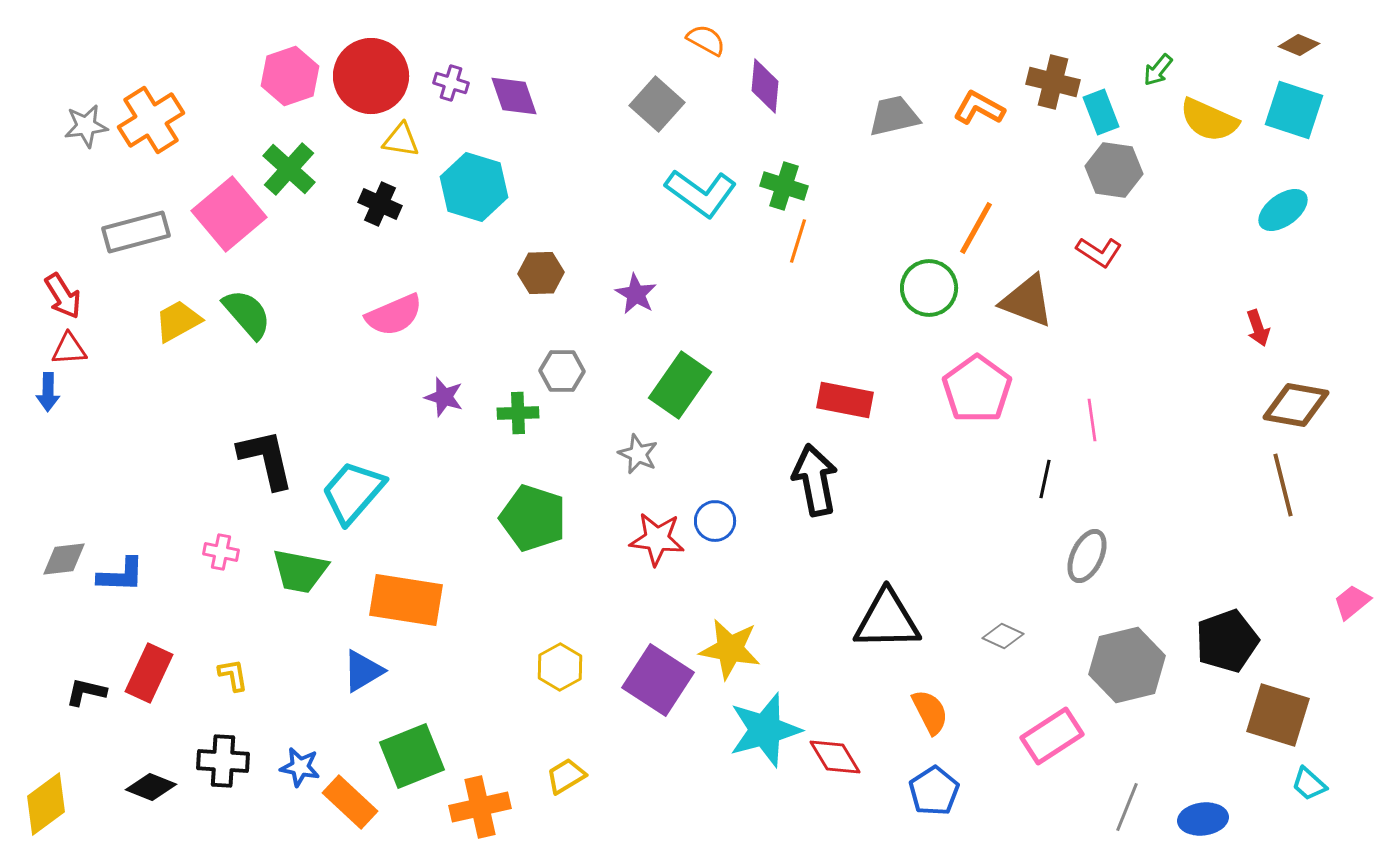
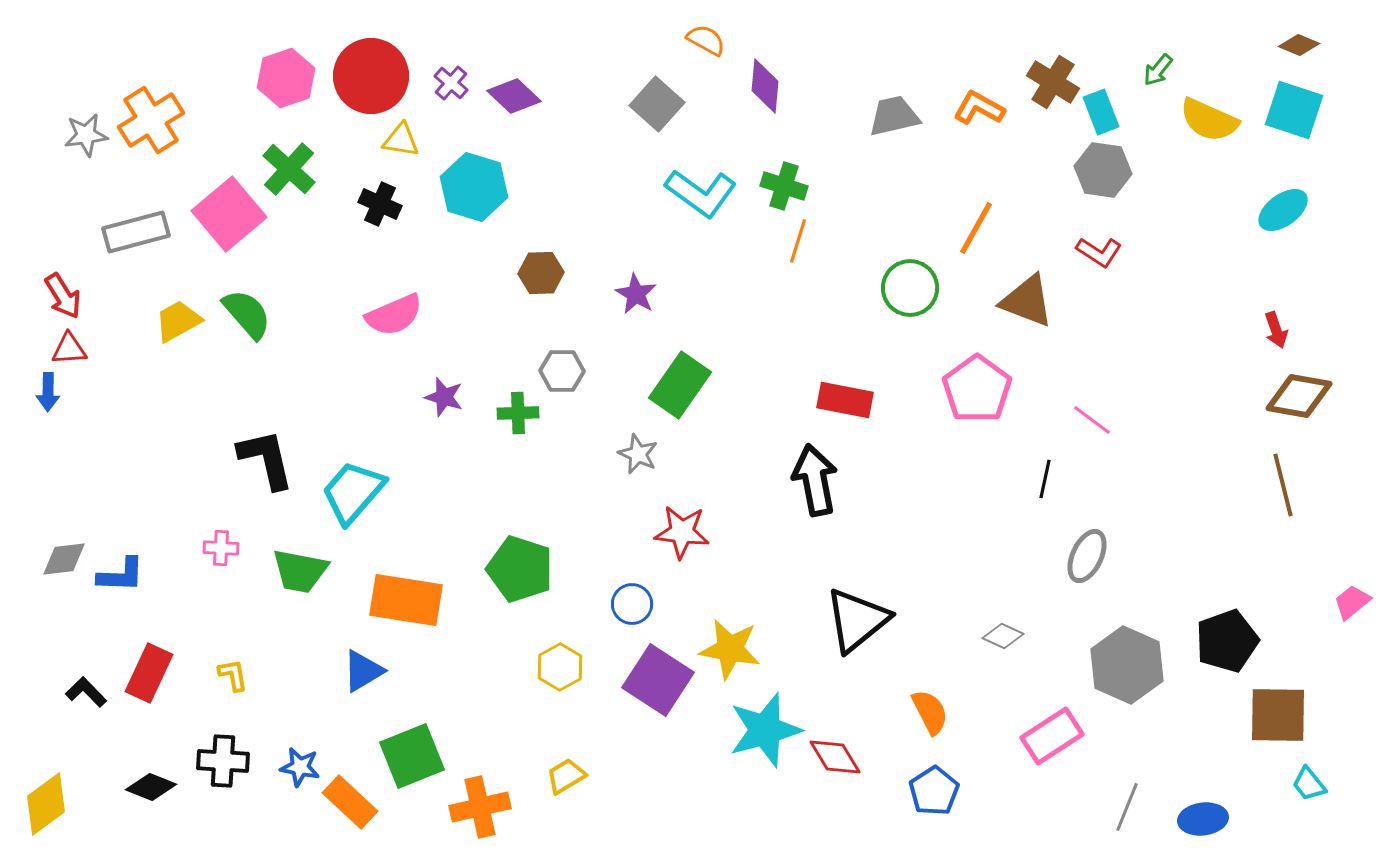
pink hexagon at (290, 76): moved 4 px left, 2 px down
brown cross at (1053, 82): rotated 18 degrees clockwise
purple cross at (451, 83): rotated 24 degrees clockwise
purple diamond at (514, 96): rotated 28 degrees counterclockwise
gray star at (86, 126): moved 9 px down
gray hexagon at (1114, 170): moved 11 px left
green circle at (929, 288): moved 19 px left
red arrow at (1258, 328): moved 18 px right, 2 px down
brown diamond at (1296, 405): moved 3 px right, 9 px up
pink line at (1092, 420): rotated 45 degrees counterclockwise
green pentagon at (533, 518): moved 13 px left, 51 px down
blue circle at (715, 521): moved 83 px left, 83 px down
red star at (657, 539): moved 25 px right, 7 px up
pink cross at (221, 552): moved 4 px up; rotated 8 degrees counterclockwise
black triangle at (887, 620): moved 30 px left; rotated 38 degrees counterclockwise
gray hexagon at (1127, 665): rotated 22 degrees counterclockwise
black L-shape at (86, 692): rotated 33 degrees clockwise
brown square at (1278, 715): rotated 16 degrees counterclockwise
cyan trapezoid at (1309, 784): rotated 9 degrees clockwise
